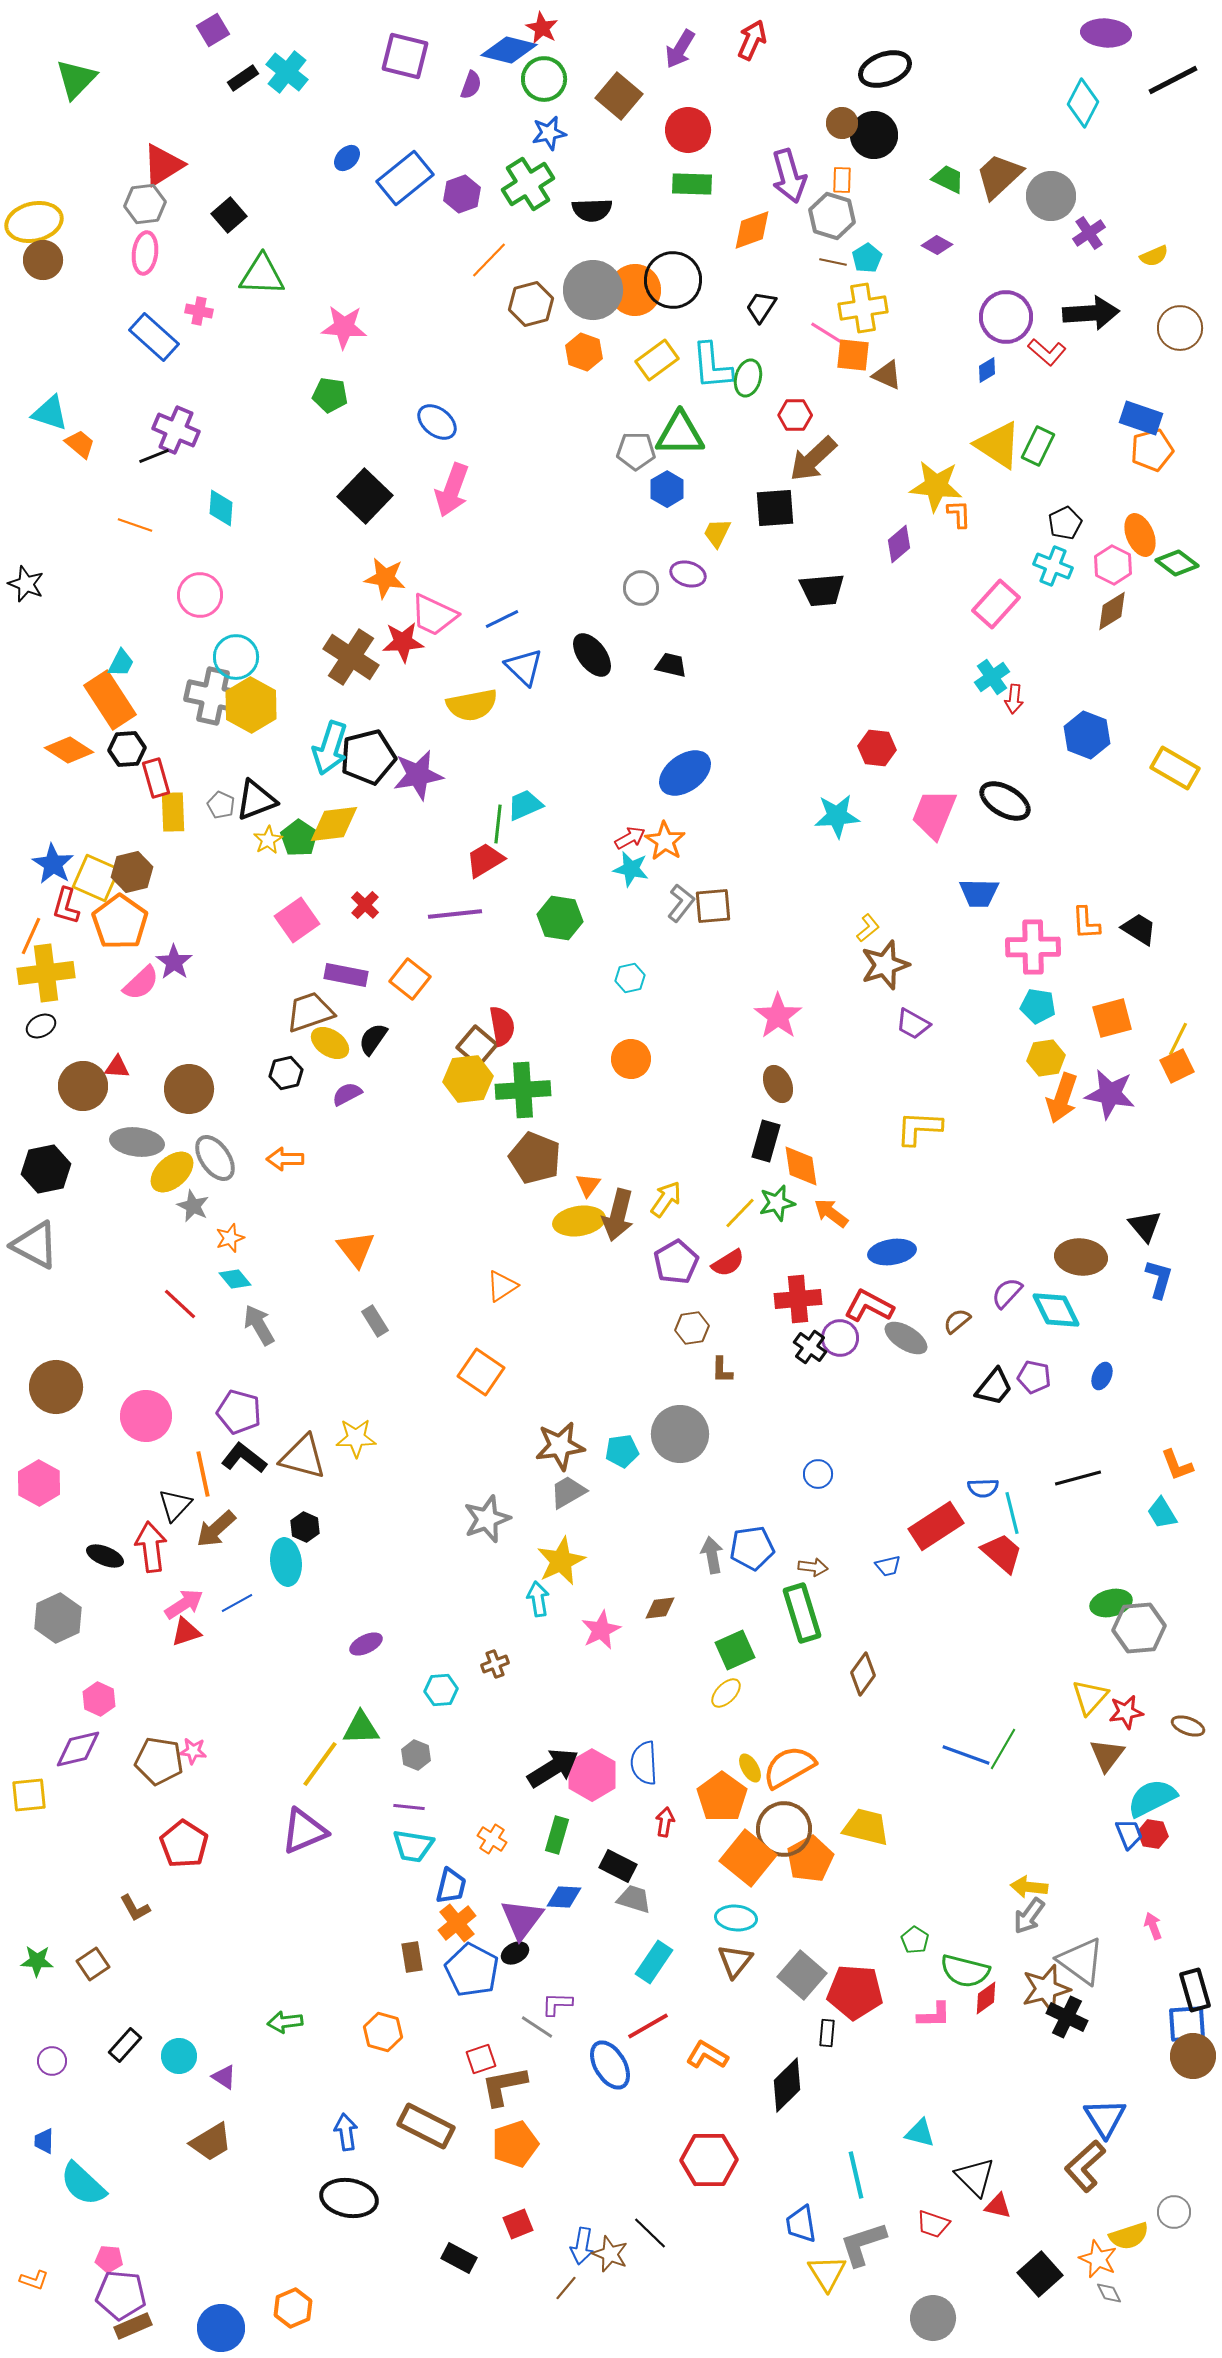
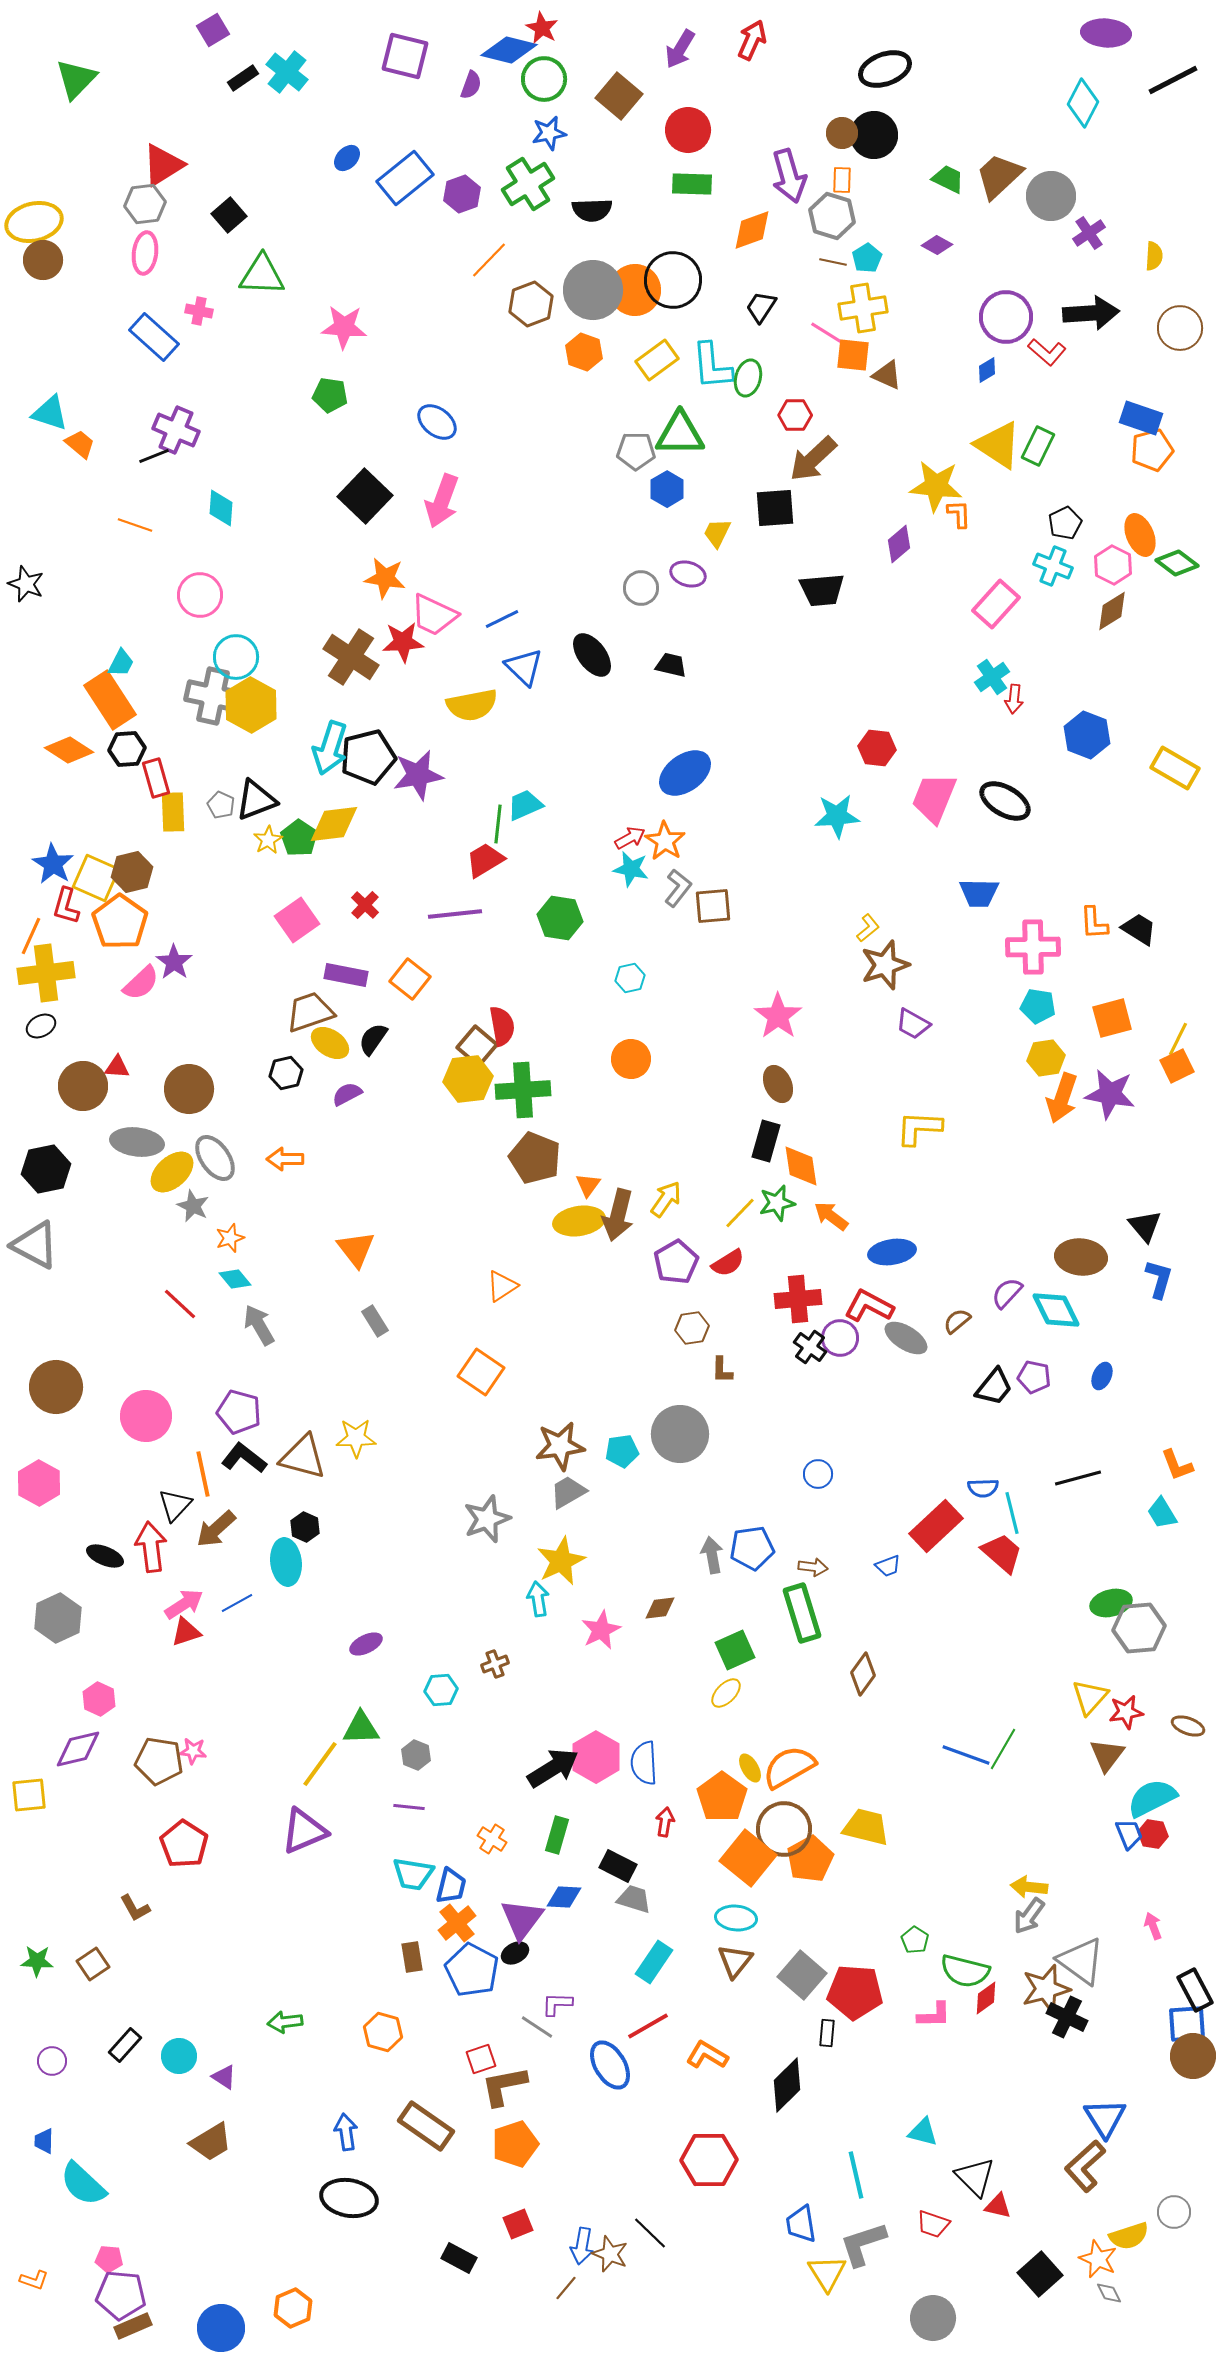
brown circle at (842, 123): moved 10 px down
yellow semicircle at (1154, 256): rotated 64 degrees counterclockwise
brown hexagon at (531, 304): rotated 6 degrees counterclockwise
pink arrow at (452, 490): moved 10 px left, 11 px down
pink trapezoid at (934, 814): moved 16 px up
gray L-shape at (681, 903): moved 3 px left, 15 px up
orange L-shape at (1086, 923): moved 8 px right
orange arrow at (831, 1213): moved 3 px down
red rectangle at (936, 1526): rotated 10 degrees counterclockwise
blue trapezoid at (888, 1566): rotated 8 degrees counterclockwise
pink hexagon at (592, 1775): moved 4 px right, 18 px up
cyan trapezoid at (413, 1846): moved 28 px down
black rectangle at (1195, 1990): rotated 12 degrees counterclockwise
brown rectangle at (426, 2126): rotated 8 degrees clockwise
cyan triangle at (920, 2133): moved 3 px right, 1 px up
